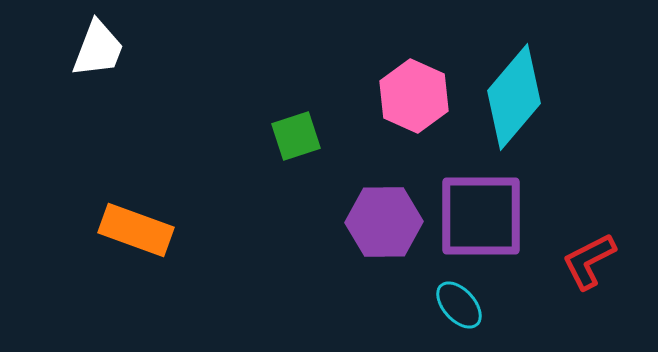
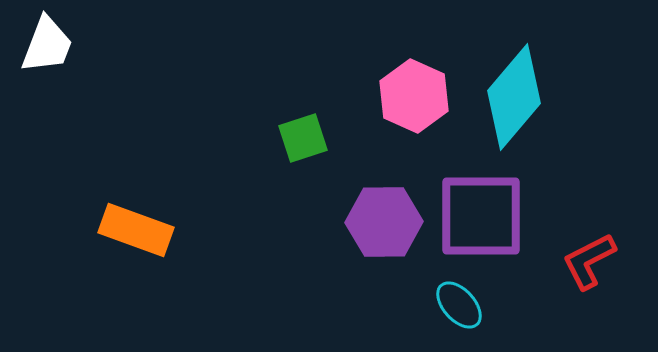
white trapezoid: moved 51 px left, 4 px up
green square: moved 7 px right, 2 px down
